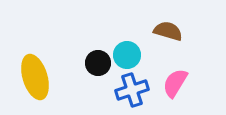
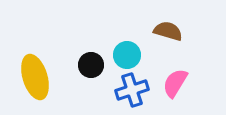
black circle: moved 7 px left, 2 px down
